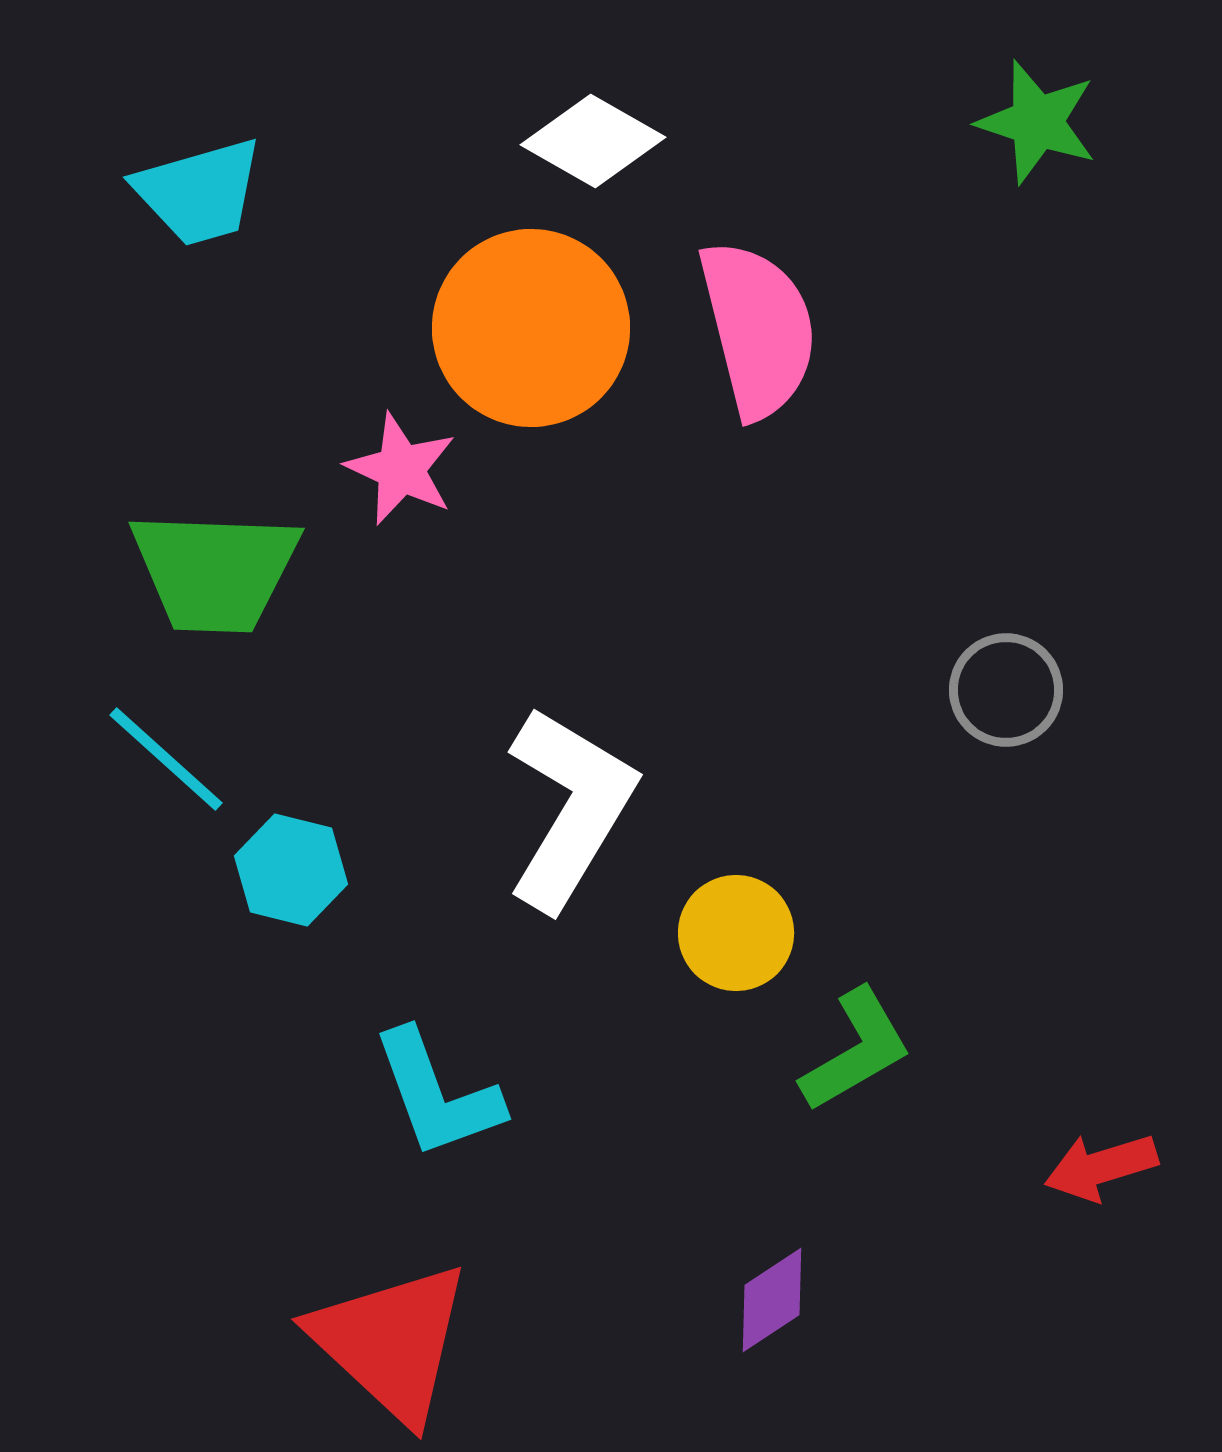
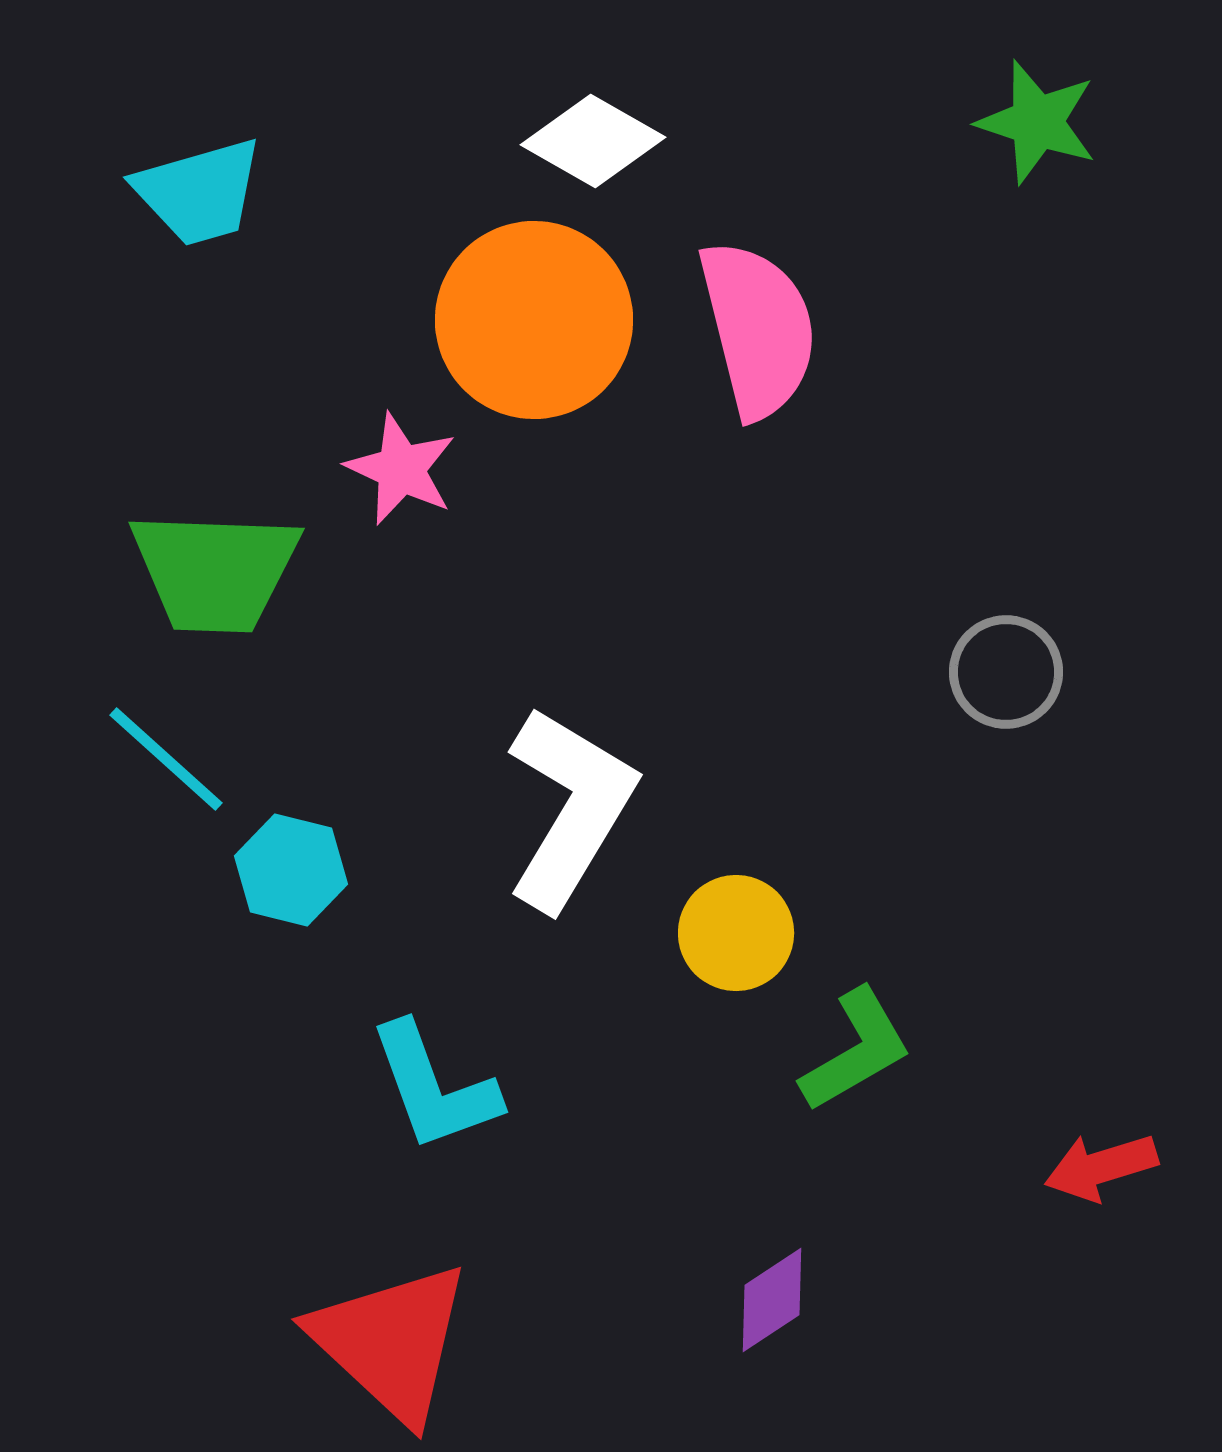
orange circle: moved 3 px right, 8 px up
gray circle: moved 18 px up
cyan L-shape: moved 3 px left, 7 px up
